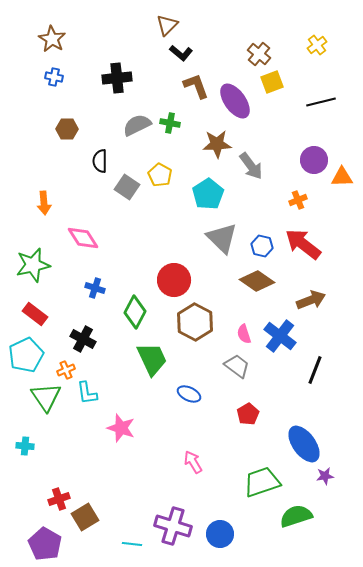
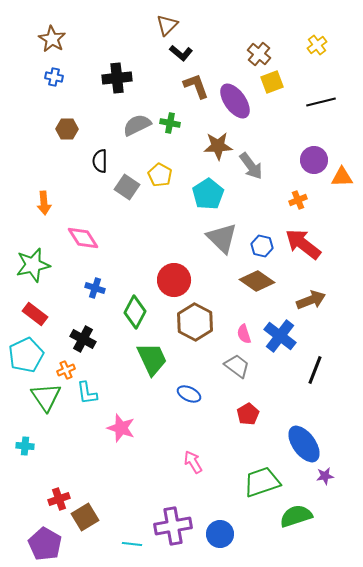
brown star at (217, 144): moved 1 px right, 2 px down
purple cross at (173, 526): rotated 27 degrees counterclockwise
